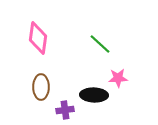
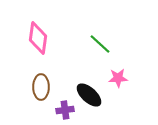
black ellipse: moved 5 px left; rotated 40 degrees clockwise
